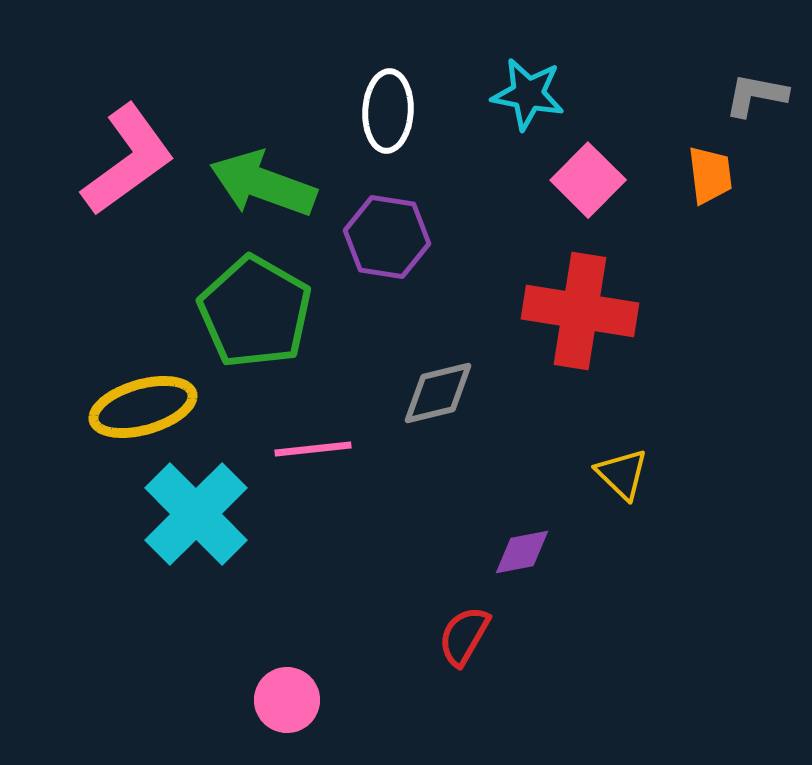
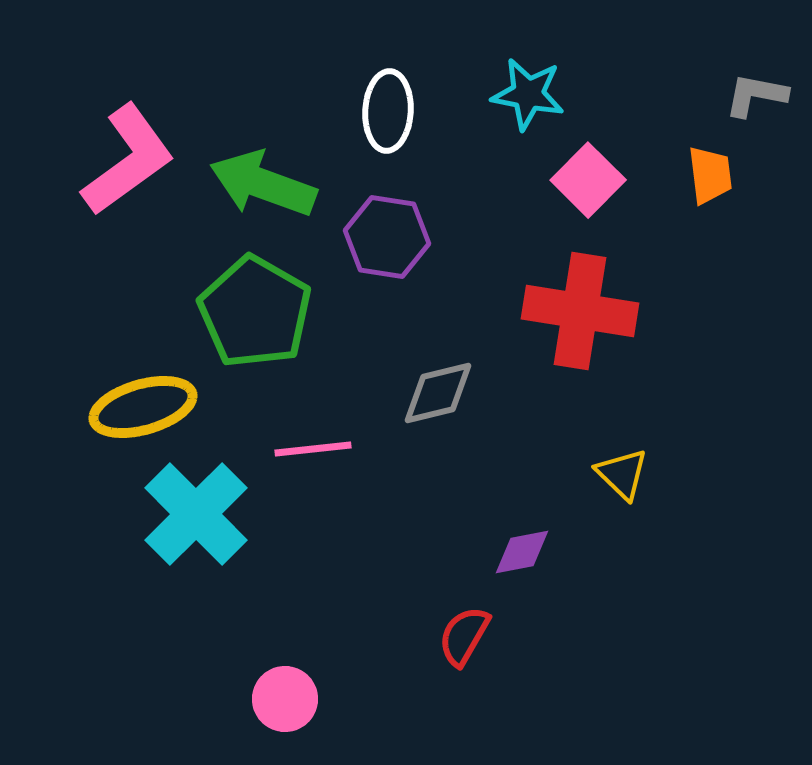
pink circle: moved 2 px left, 1 px up
